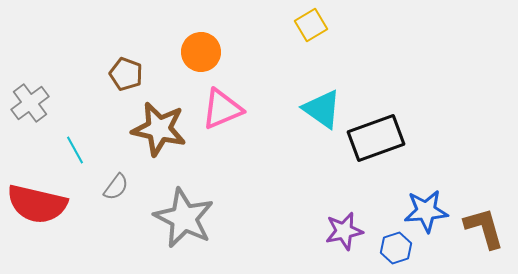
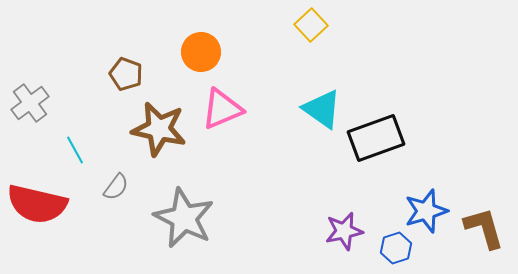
yellow square: rotated 12 degrees counterclockwise
blue star: rotated 12 degrees counterclockwise
